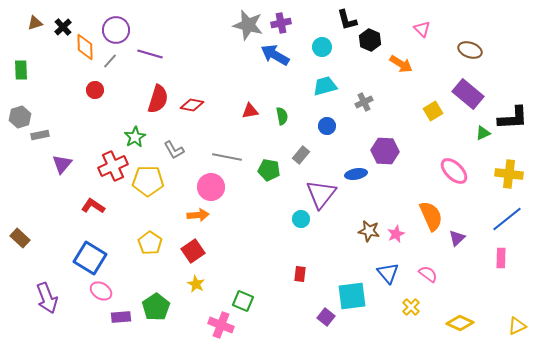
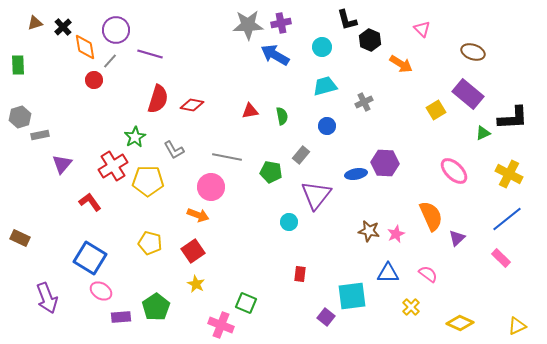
gray star at (248, 25): rotated 16 degrees counterclockwise
orange diamond at (85, 47): rotated 8 degrees counterclockwise
brown ellipse at (470, 50): moved 3 px right, 2 px down
green rectangle at (21, 70): moved 3 px left, 5 px up
red circle at (95, 90): moved 1 px left, 10 px up
yellow square at (433, 111): moved 3 px right, 1 px up
purple hexagon at (385, 151): moved 12 px down
red cross at (113, 166): rotated 8 degrees counterclockwise
green pentagon at (269, 170): moved 2 px right, 2 px down
yellow cross at (509, 174): rotated 20 degrees clockwise
purple triangle at (321, 194): moved 5 px left, 1 px down
red L-shape at (93, 206): moved 3 px left, 4 px up; rotated 20 degrees clockwise
orange arrow at (198, 215): rotated 25 degrees clockwise
cyan circle at (301, 219): moved 12 px left, 3 px down
brown rectangle at (20, 238): rotated 18 degrees counterclockwise
yellow pentagon at (150, 243): rotated 20 degrees counterclockwise
pink rectangle at (501, 258): rotated 48 degrees counterclockwise
blue triangle at (388, 273): rotated 50 degrees counterclockwise
green square at (243, 301): moved 3 px right, 2 px down
